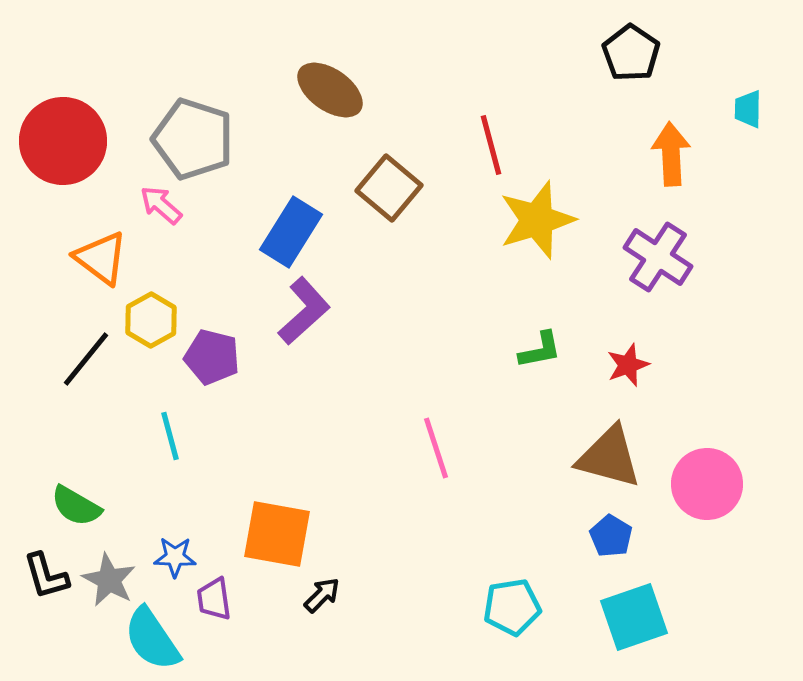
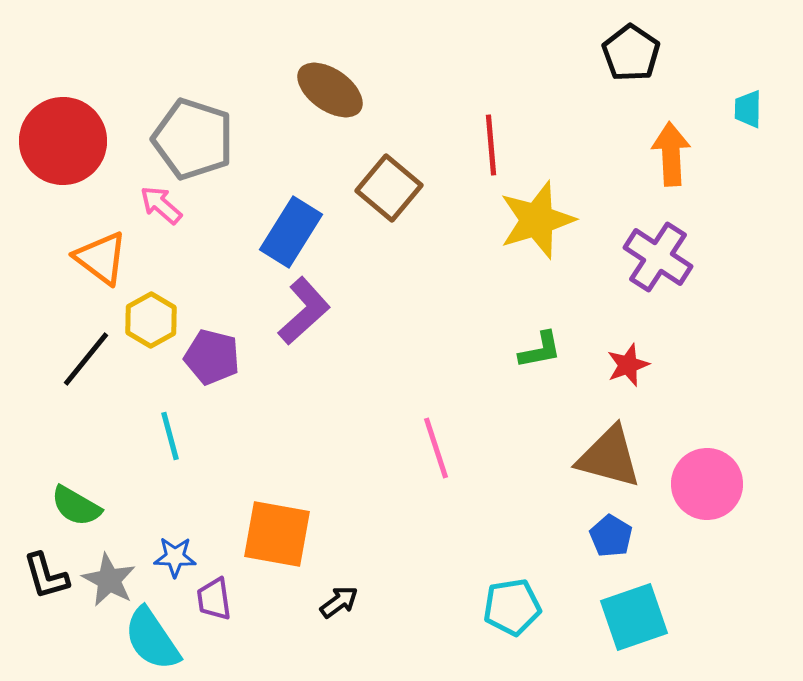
red line: rotated 10 degrees clockwise
black arrow: moved 17 px right, 7 px down; rotated 9 degrees clockwise
